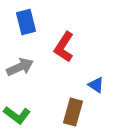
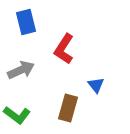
red L-shape: moved 2 px down
gray arrow: moved 1 px right, 3 px down
blue triangle: rotated 18 degrees clockwise
brown rectangle: moved 5 px left, 4 px up
